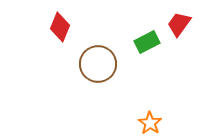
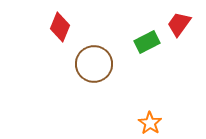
brown circle: moved 4 px left
